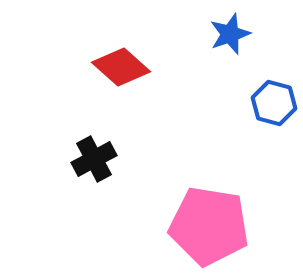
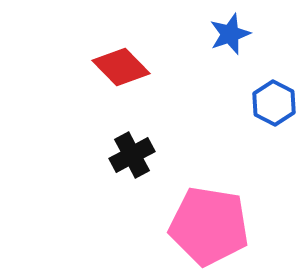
red diamond: rotated 4 degrees clockwise
blue hexagon: rotated 12 degrees clockwise
black cross: moved 38 px right, 4 px up
